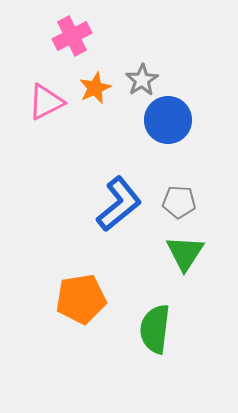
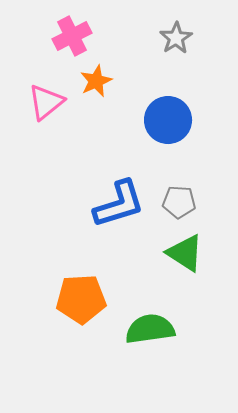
gray star: moved 34 px right, 42 px up
orange star: moved 1 px right, 7 px up
pink triangle: rotated 12 degrees counterclockwise
blue L-shape: rotated 22 degrees clockwise
green triangle: rotated 30 degrees counterclockwise
orange pentagon: rotated 6 degrees clockwise
green semicircle: moved 5 px left; rotated 75 degrees clockwise
